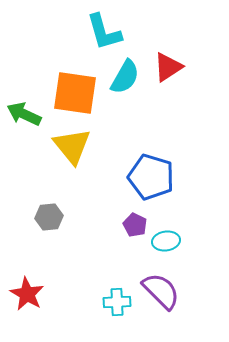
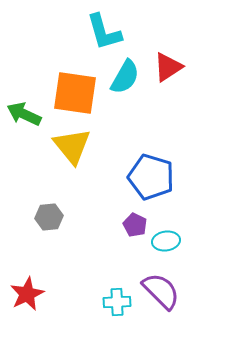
red star: rotated 16 degrees clockwise
